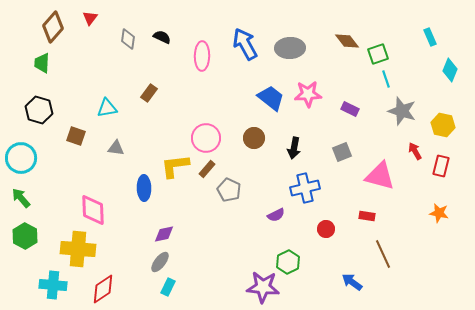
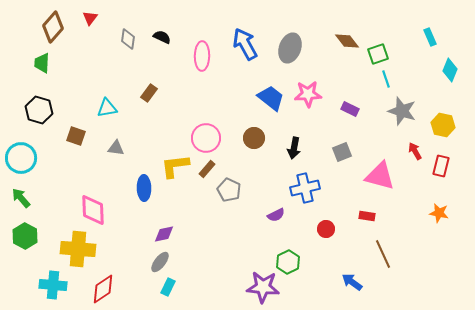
gray ellipse at (290, 48): rotated 68 degrees counterclockwise
